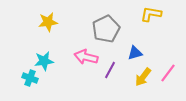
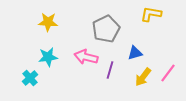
yellow star: rotated 12 degrees clockwise
cyan star: moved 4 px right, 4 px up
purple line: rotated 12 degrees counterclockwise
cyan cross: rotated 28 degrees clockwise
